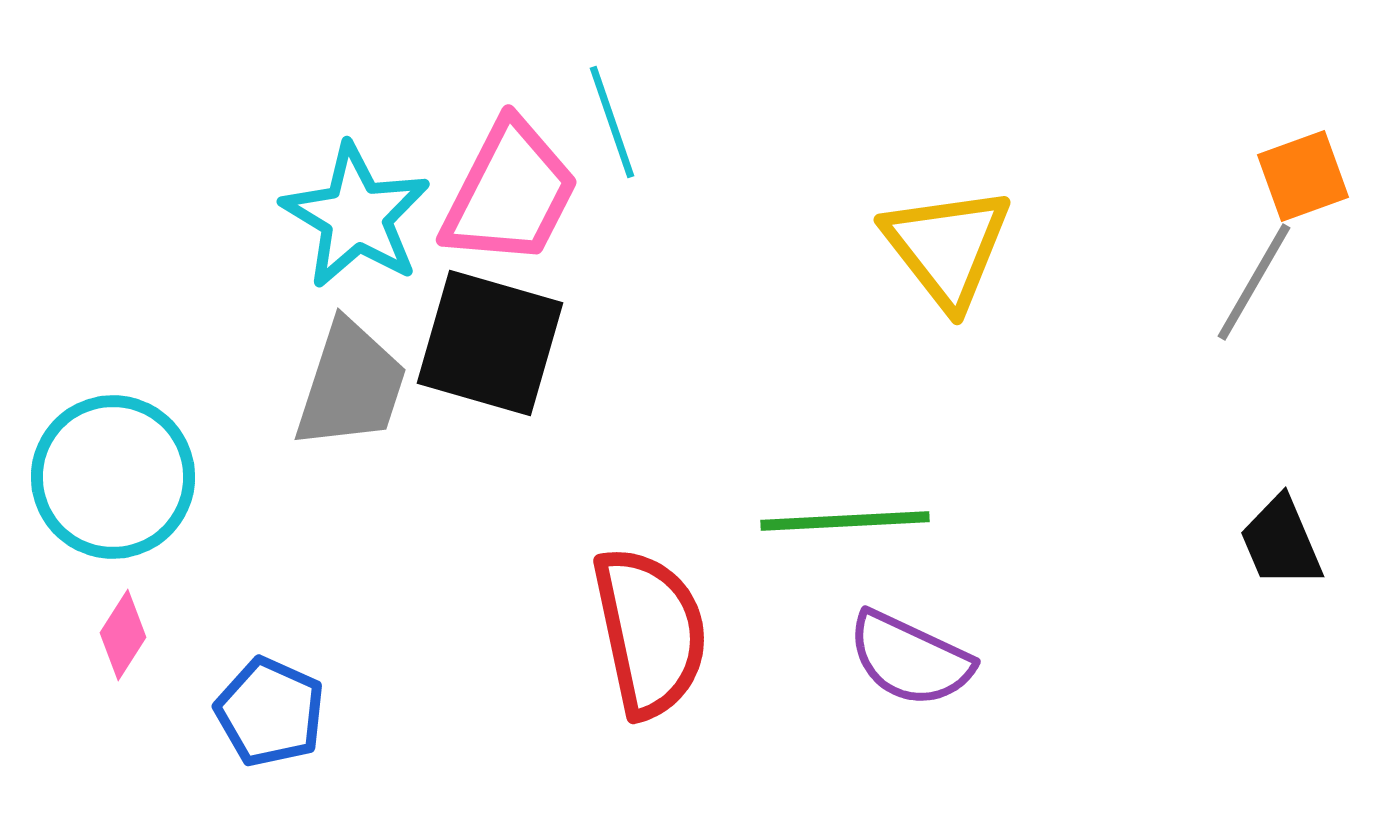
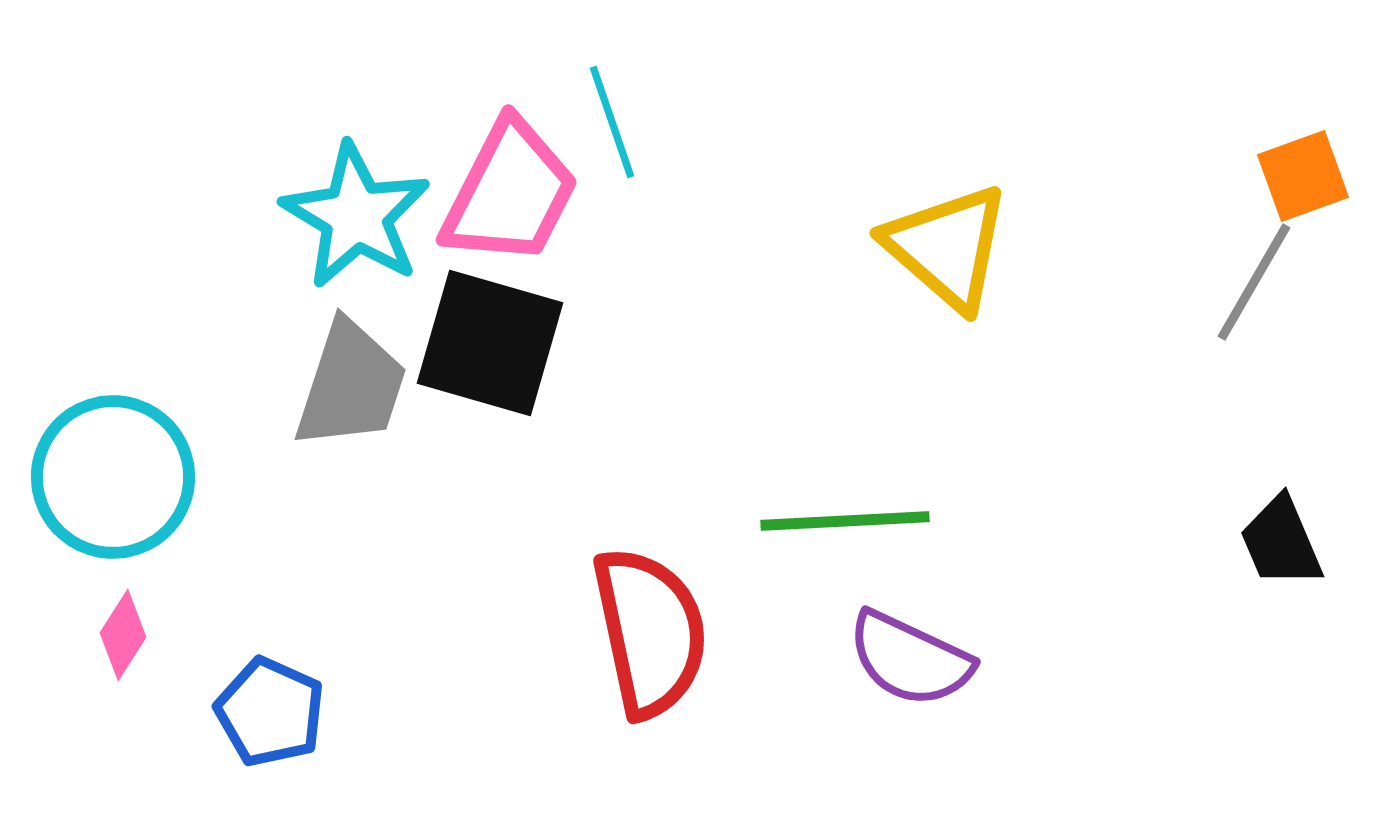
yellow triangle: rotated 11 degrees counterclockwise
